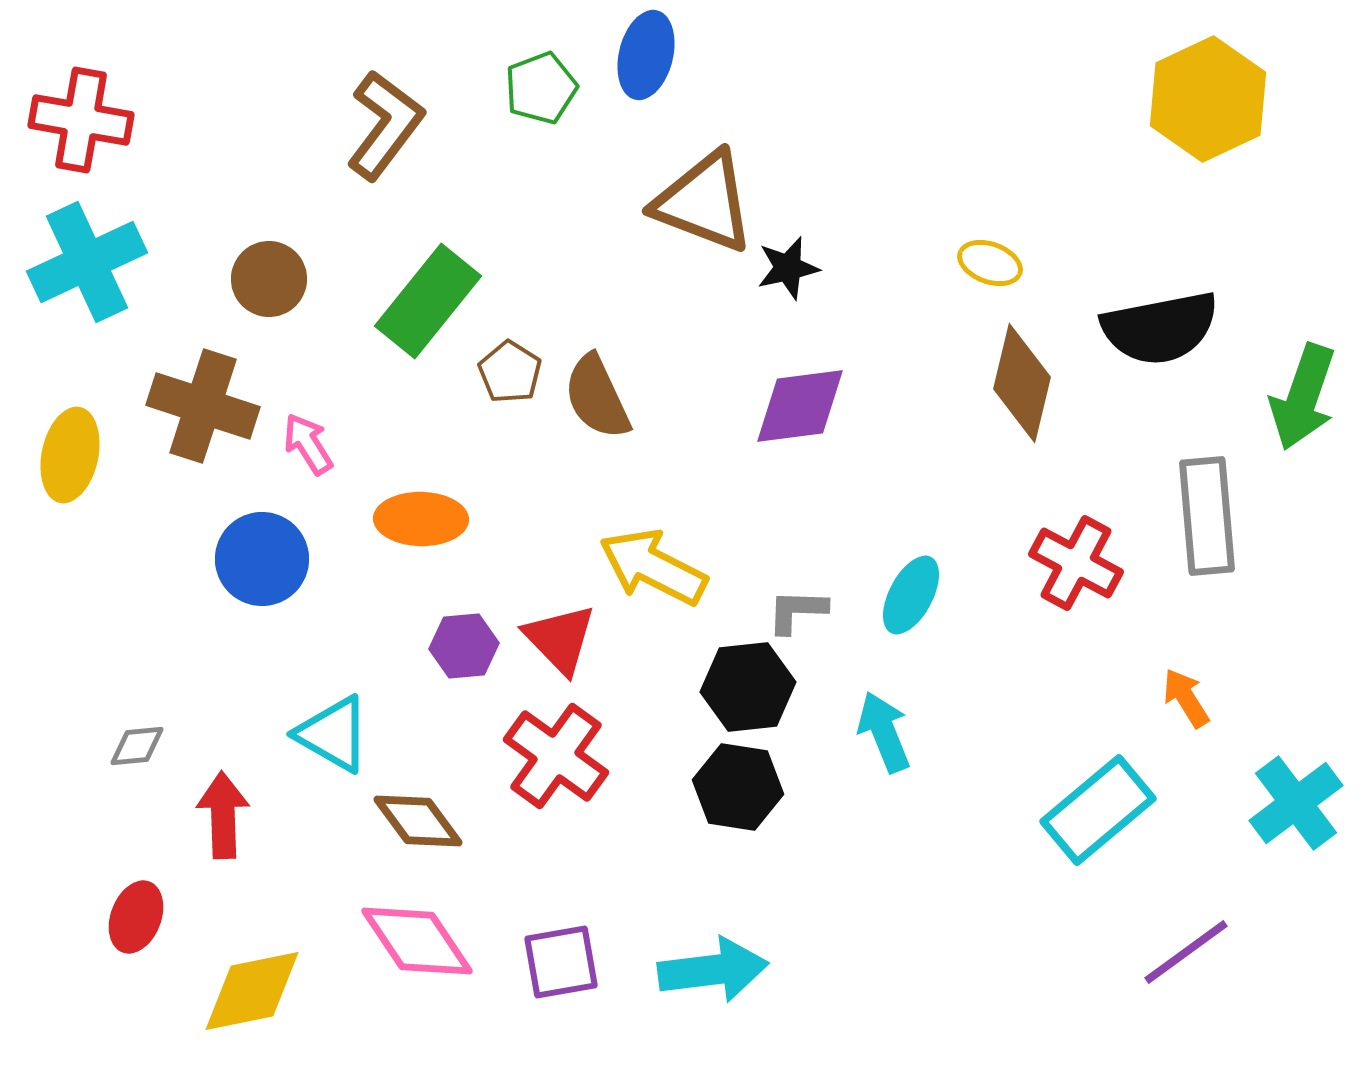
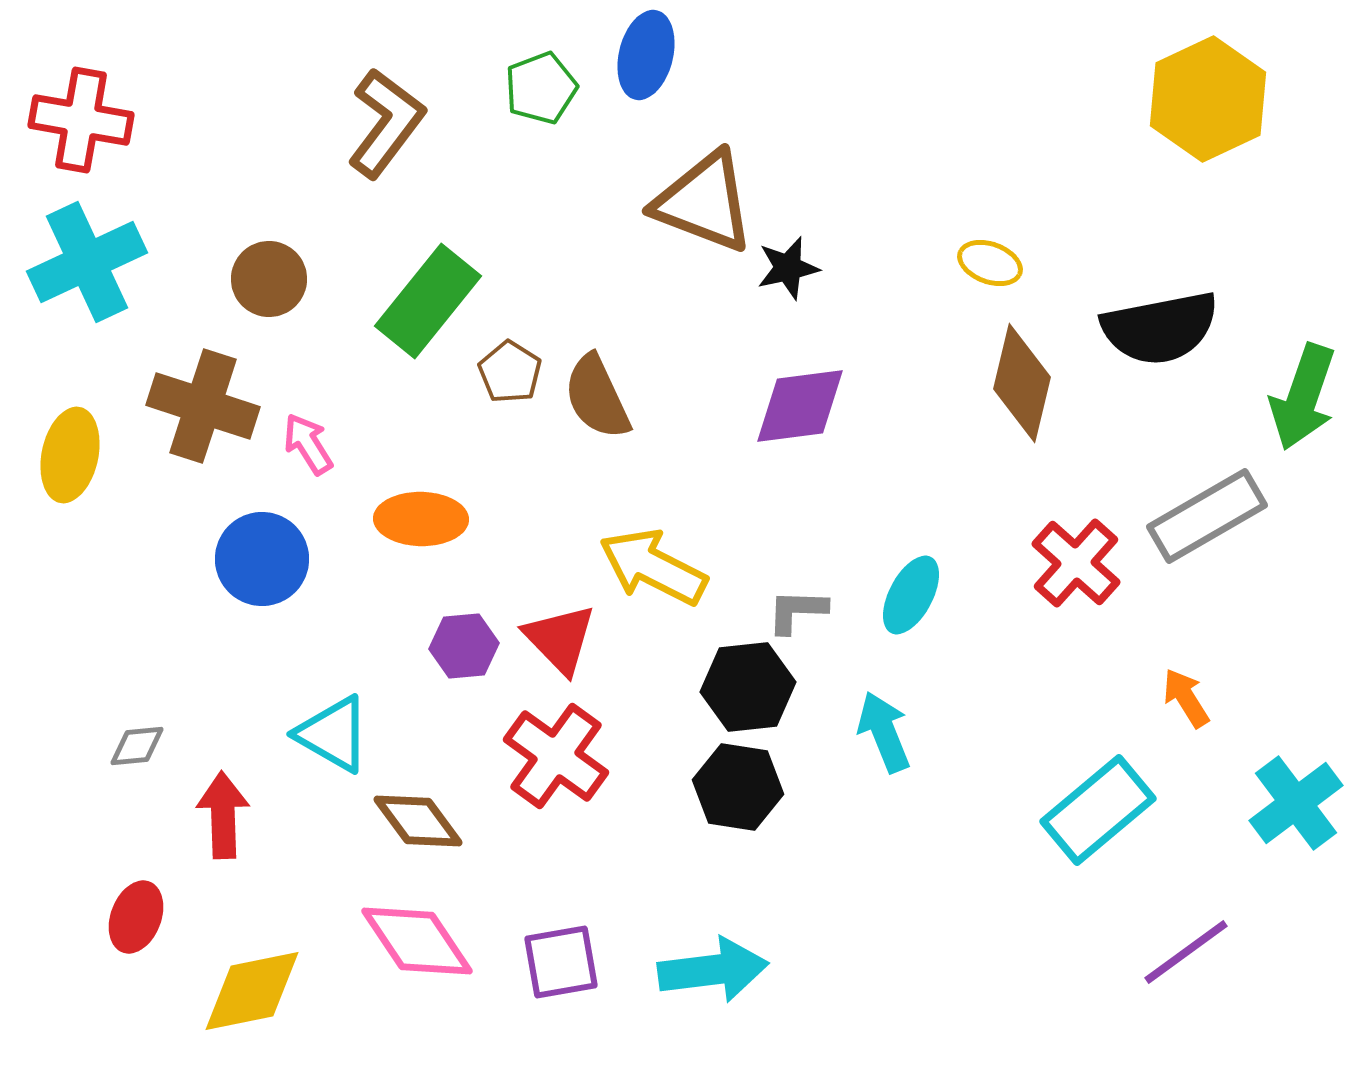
brown L-shape at (385, 125): moved 1 px right, 2 px up
gray rectangle at (1207, 516): rotated 65 degrees clockwise
red cross at (1076, 563): rotated 14 degrees clockwise
